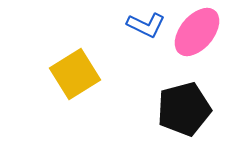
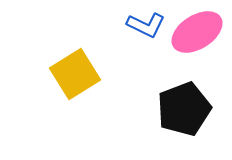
pink ellipse: rotated 18 degrees clockwise
black pentagon: rotated 6 degrees counterclockwise
